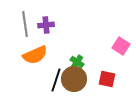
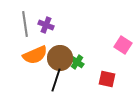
purple cross: rotated 28 degrees clockwise
pink square: moved 2 px right, 1 px up
brown circle: moved 14 px left, 21 px up
